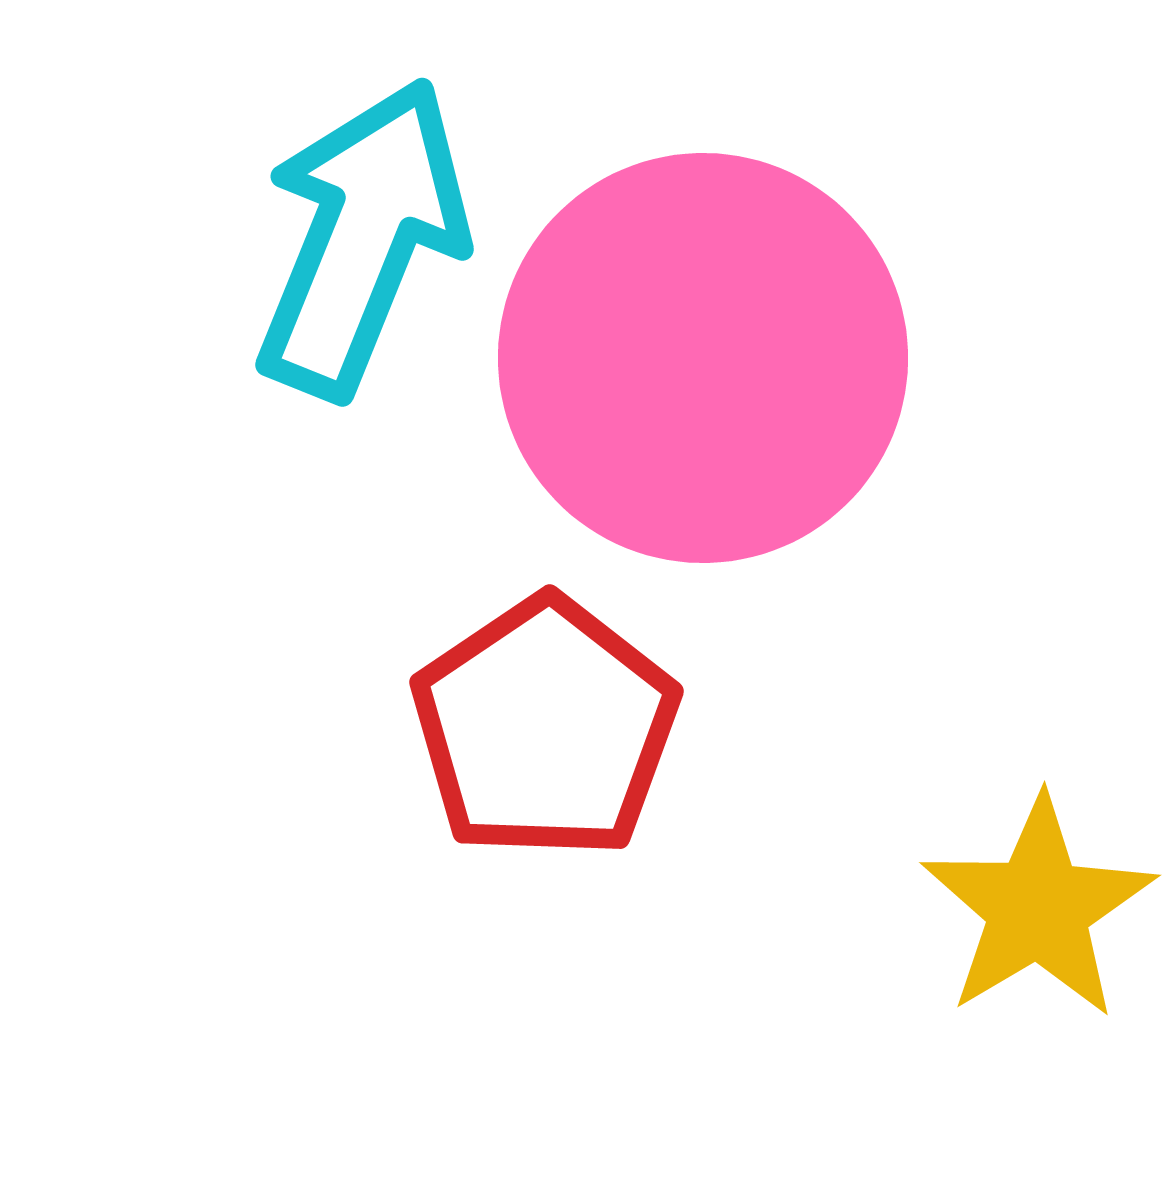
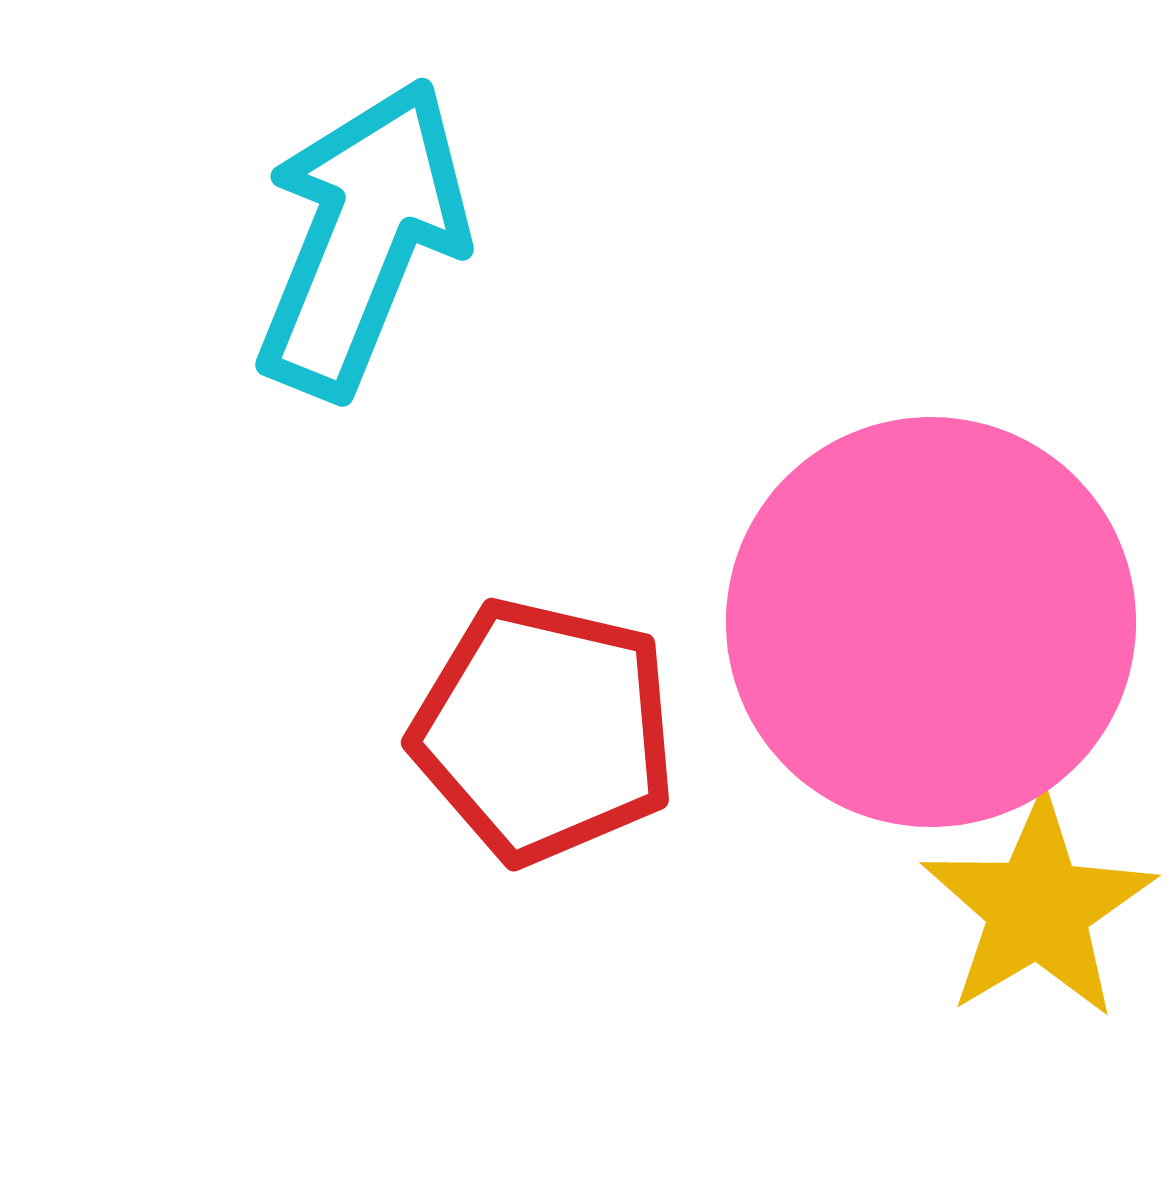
pink circle: moved 228 px right, 264 px down
red pentagon: moved 1 px left, 3 px down; rotated 25 degrees counterclockwise
